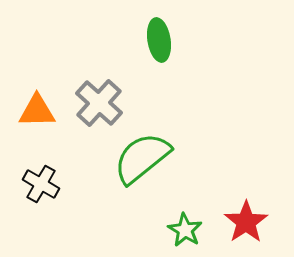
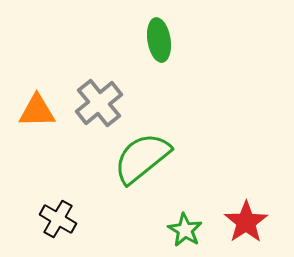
gray cross: rotated 9 degrees clockwise
black cross: moved 17 px right, 35 px down
